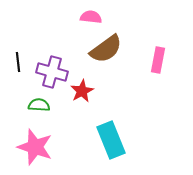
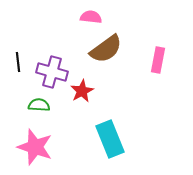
cyan rectangle: moved 1 px left, 1 px up
